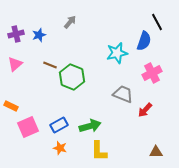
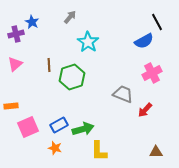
gray arrow: moved 5 px up
blue star: moved 7 px left, 13 px up; rotated 24 degrees counterclockwise
blue semicircle: rotated 42 degrees clockwise
cyan star: moved 29 px left, 11 px up; rotated 25 degrees counterclockwise
brown line: moved 1 px left; rotated 64 degrees clockwise
green hexagon: rotated 20 degrees clockwise
orange rectangle: rotated 32 degrees counterclockwise
green arrow: moved 7 px left, 3 px down
orange star: moved 5 px left
